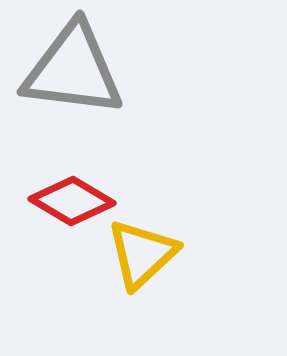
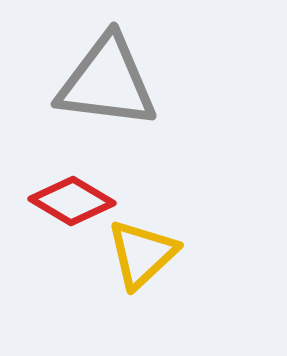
gray triangle: moved 34 px right, 12 px down
